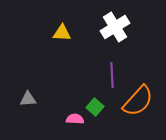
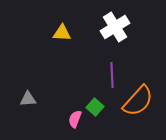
pink semicircle: rotated 72 degrees counterclockwise
